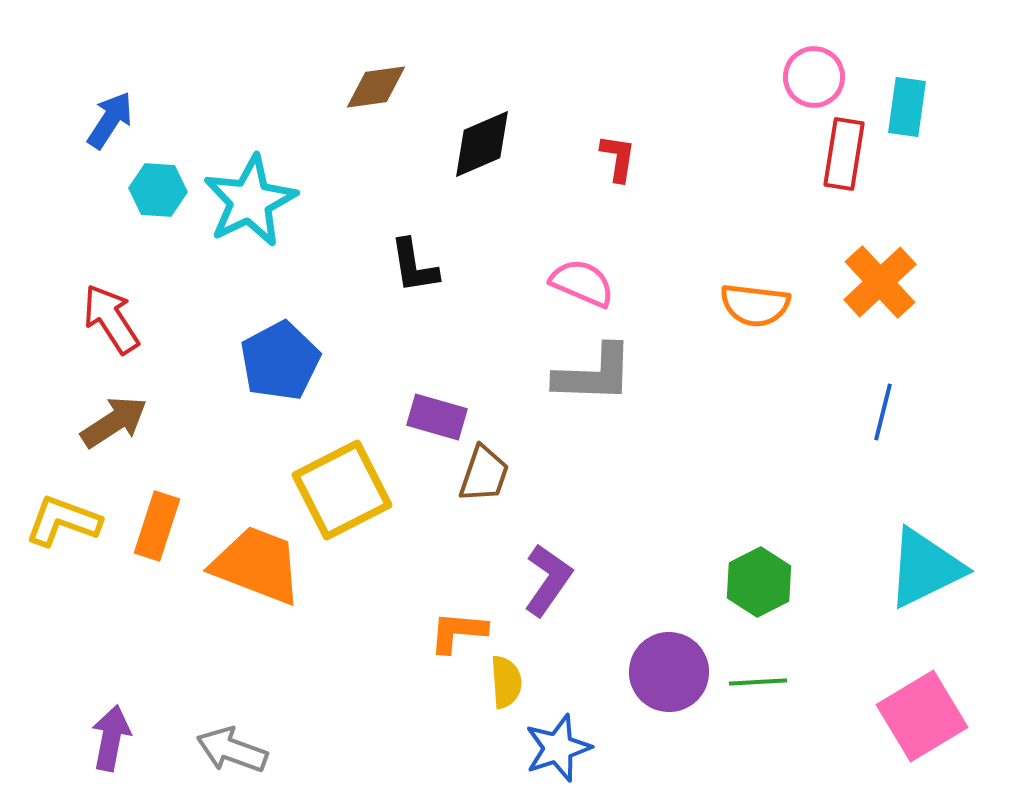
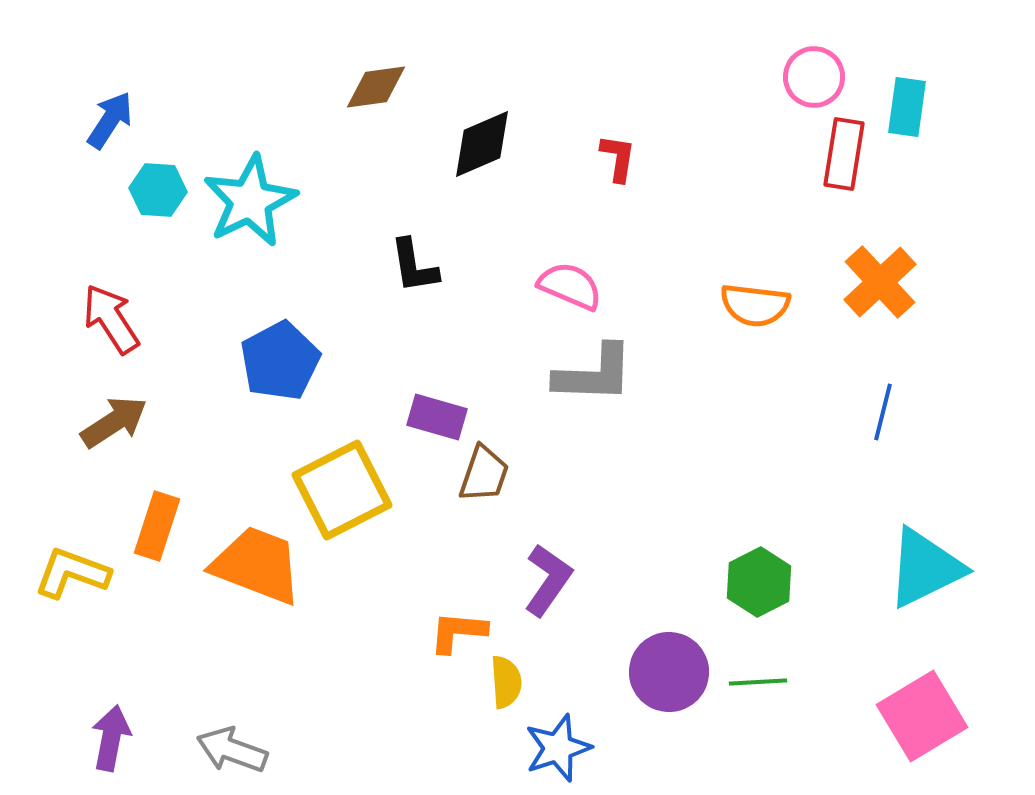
pink semicircle: moved 12 px left, 3 px down
yellow L-shape: moved 9 px right, 52 px down
